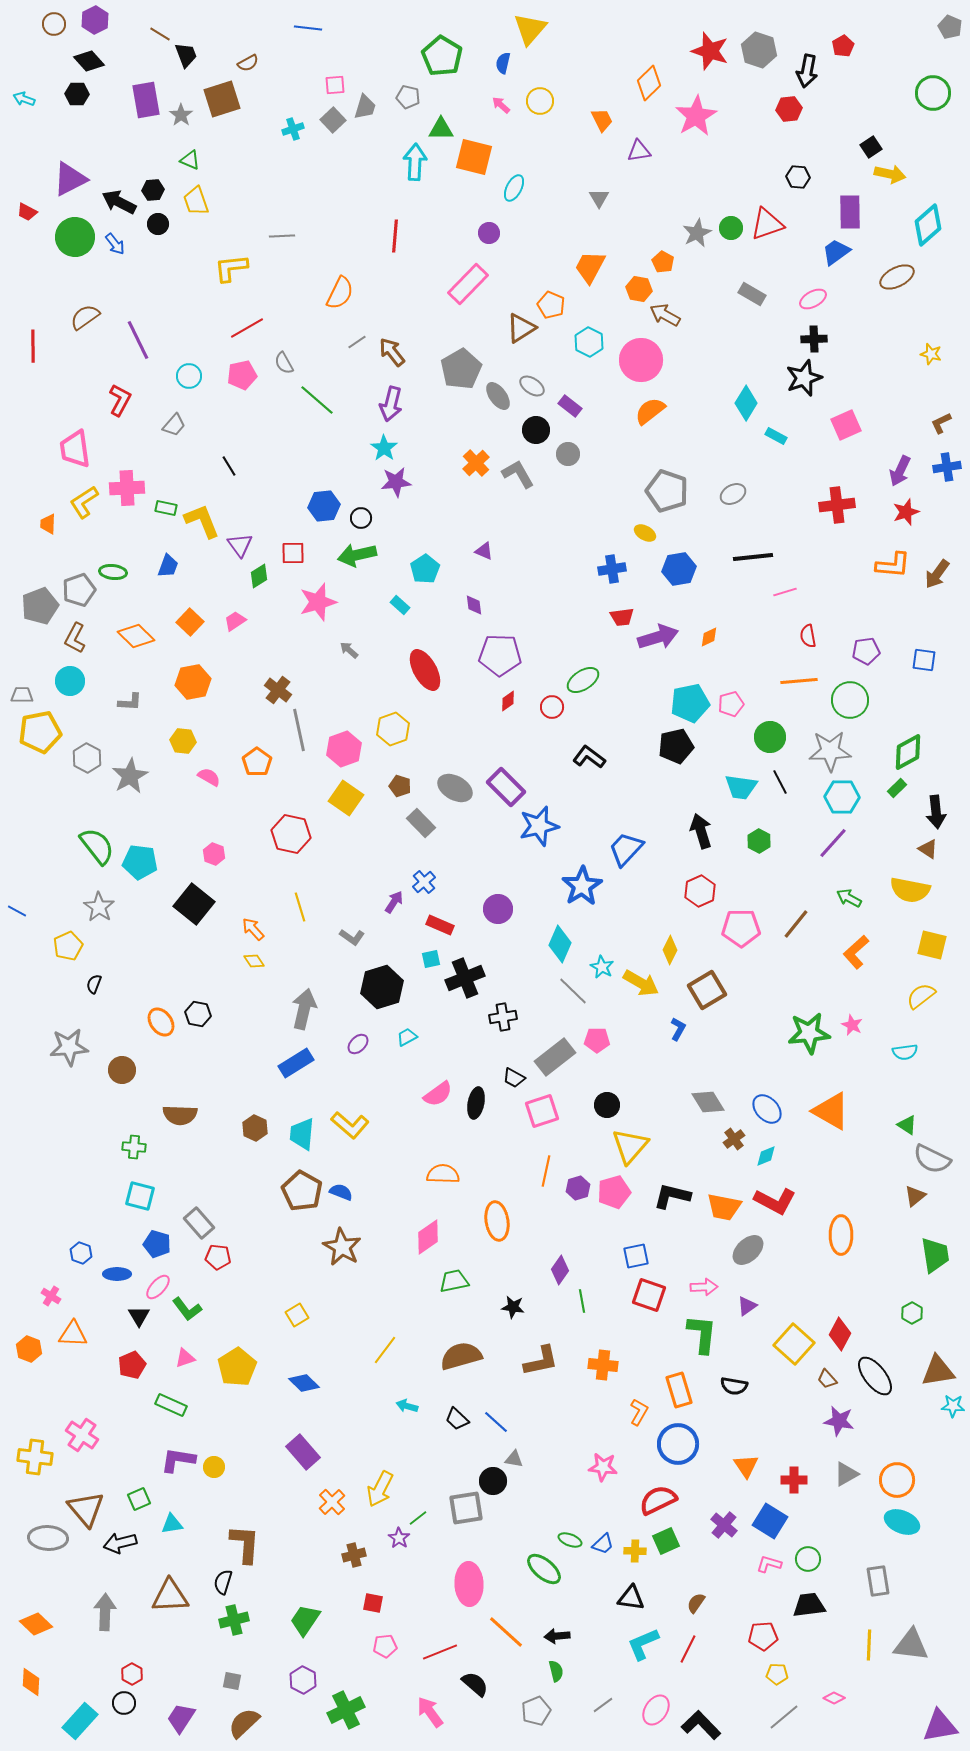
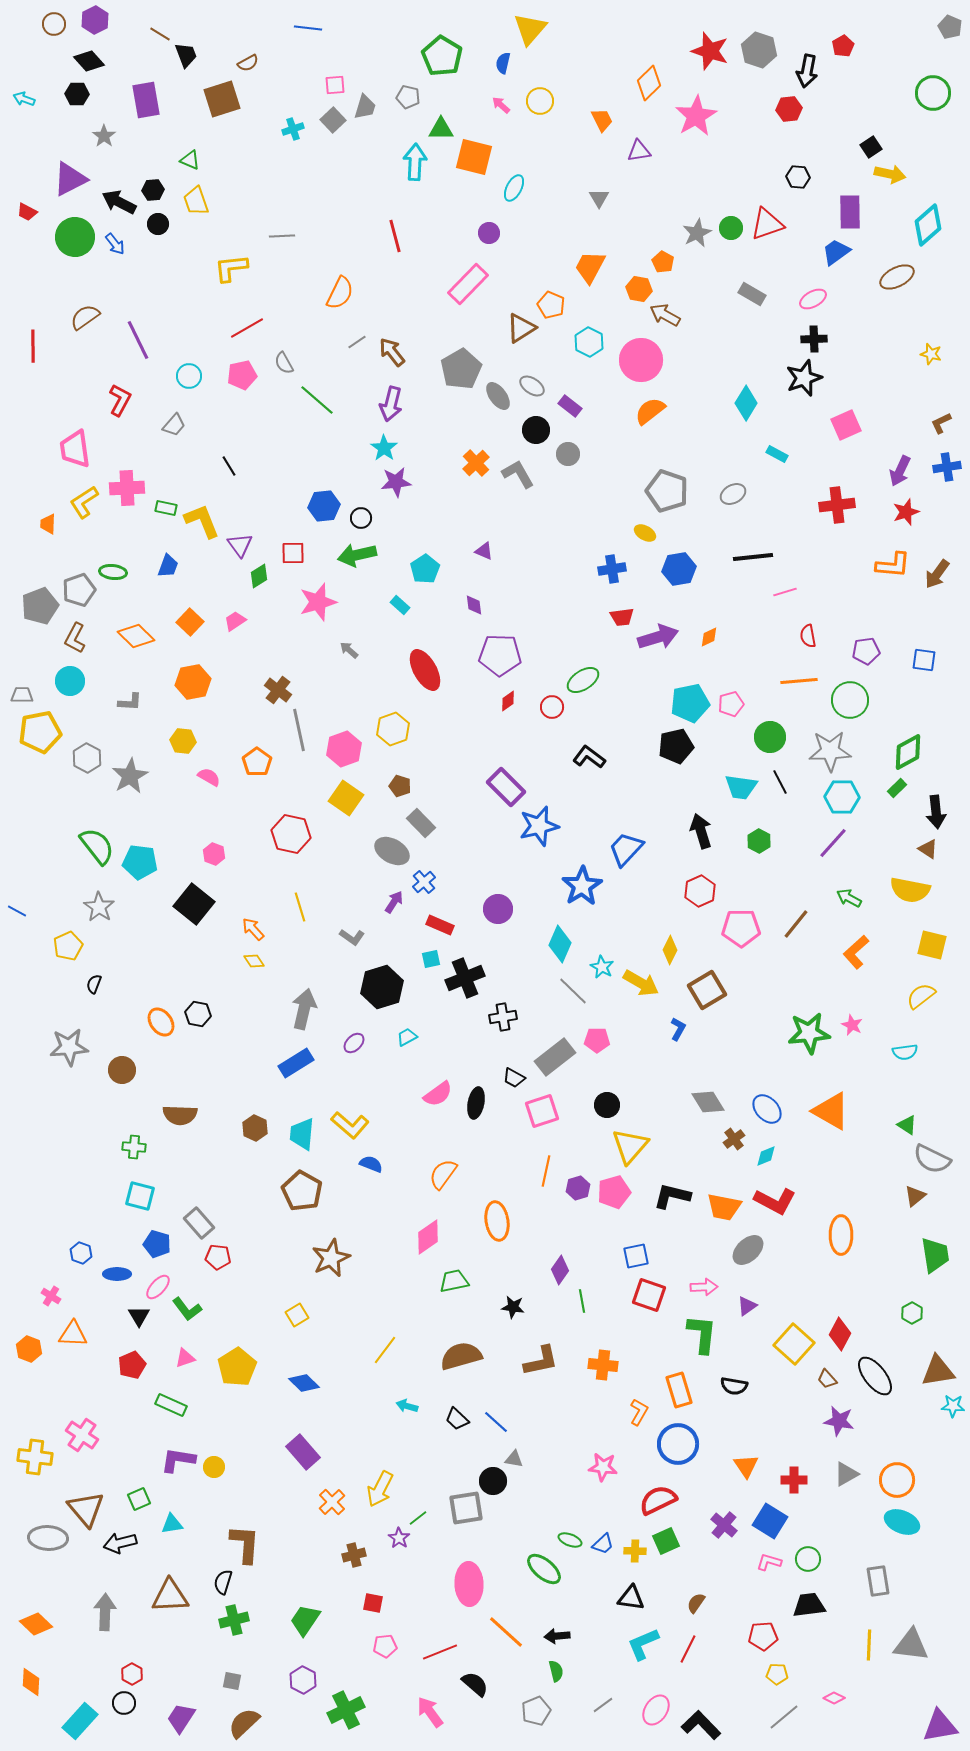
gray star at (181, 115): moved 77 px left, 21 px down
red line at (395, 236): rotated 20 degrees counterclockwise
cyan rectangle at (776, 436): moved 1 px right, 18 px down
gray ellipse at (455, 788): moved 63 px left, 63 px down
purple ellipse at (358, 1044): moved 4 px left, 1 px up
orange semicircle at (443, 1174): rotated 56 degrees counterclockwise
blue semicircle at (341, 1192): moved 30 px right, 28 px up
brown star at (342, 1247): moved 11 px left, 11 px down; rotated 18 degrees clockwise
pink L-shape at (769, 1564): moved 2 px up
